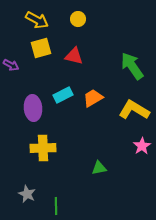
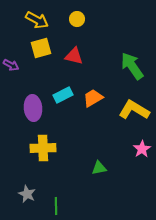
yellow circle: moved 1 px left
pink star: moved 3 px down
